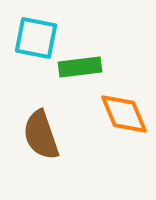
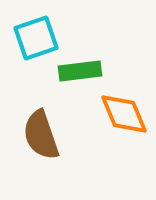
cyan square: rotated 30 degrees counterclockwise
green rectangle: moved 4 px down
